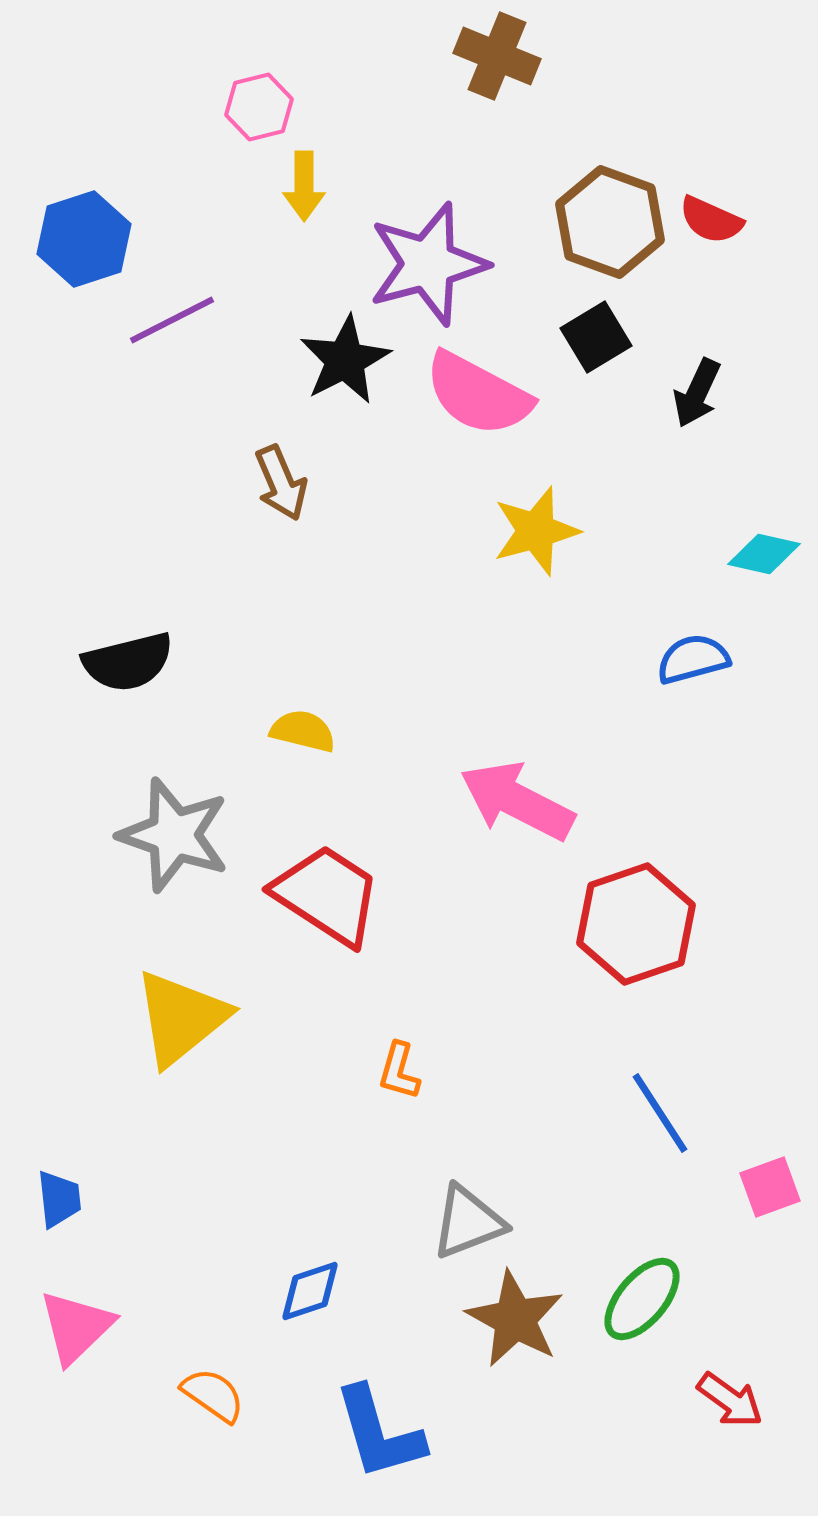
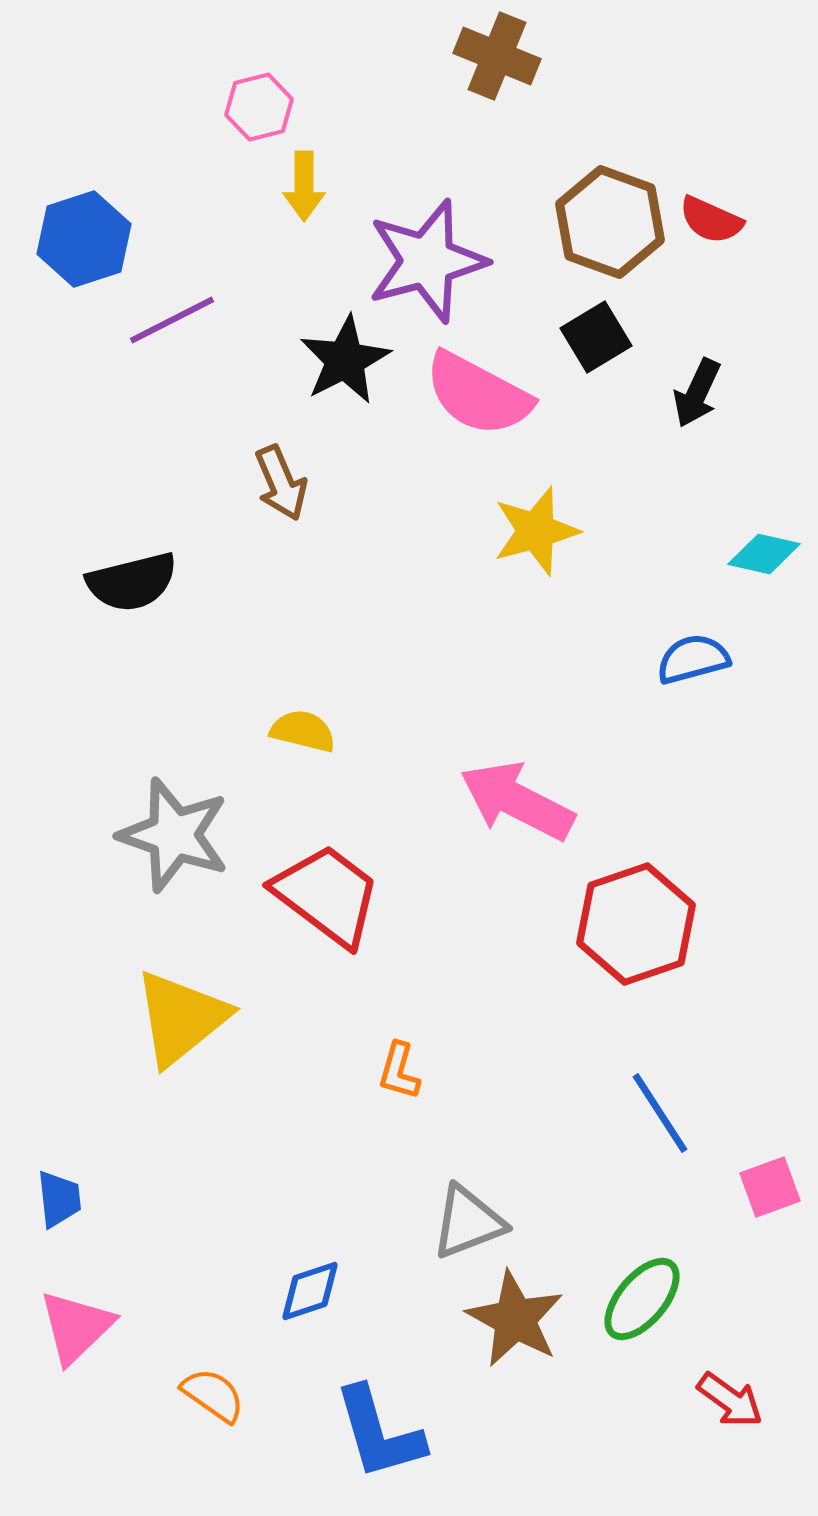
purple star: moved 1 px left, 3 px up
black semicircle: moved 4 px right, 80 px up
red trapezoid: rotated 4 degrees clockwise
